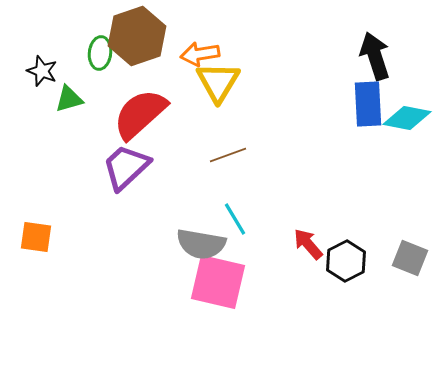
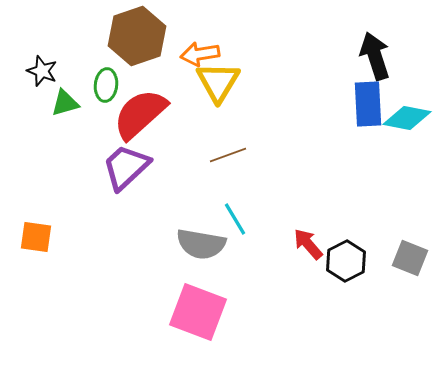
green ellipse: moved 6 px right, 32 px down
green triangle: moved 4 px left, 4 px down
pink square: moved 20 px left, 30 px down; rotated 8 degrees clockwise
